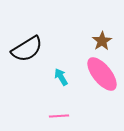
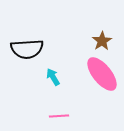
black semicircle: rotated 28 degrees clockwise
cyan arrow: moved 8 px left
